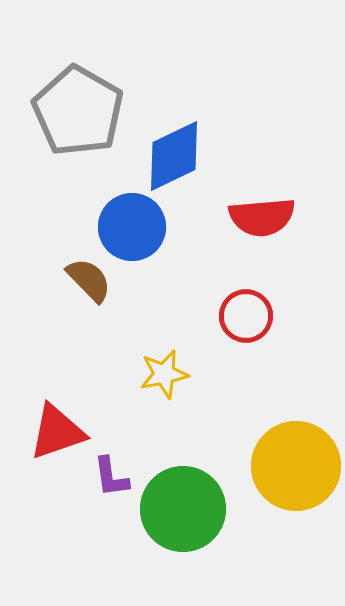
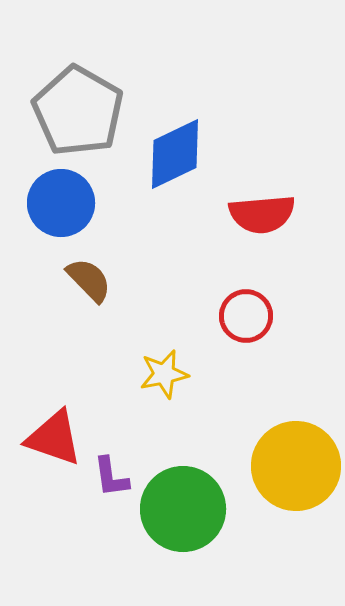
blue diamond: moved 1 px right, 2 px up
red semicircle: moved 3 px up
blue circle: moved 71 px left, 24 px up
red triangle: moved 3 px left, 6 px down; rotated 38 degrees clockwise
